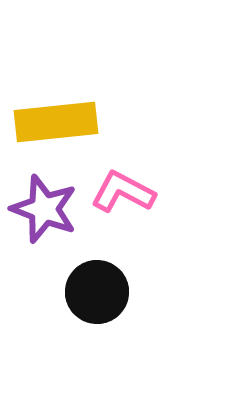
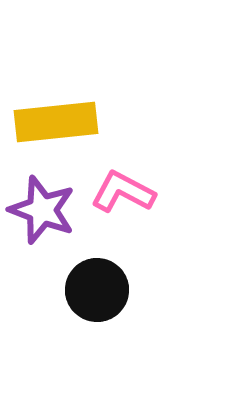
purple star: moved 2 px left, 1 px down
black circle: moved 2 px up
